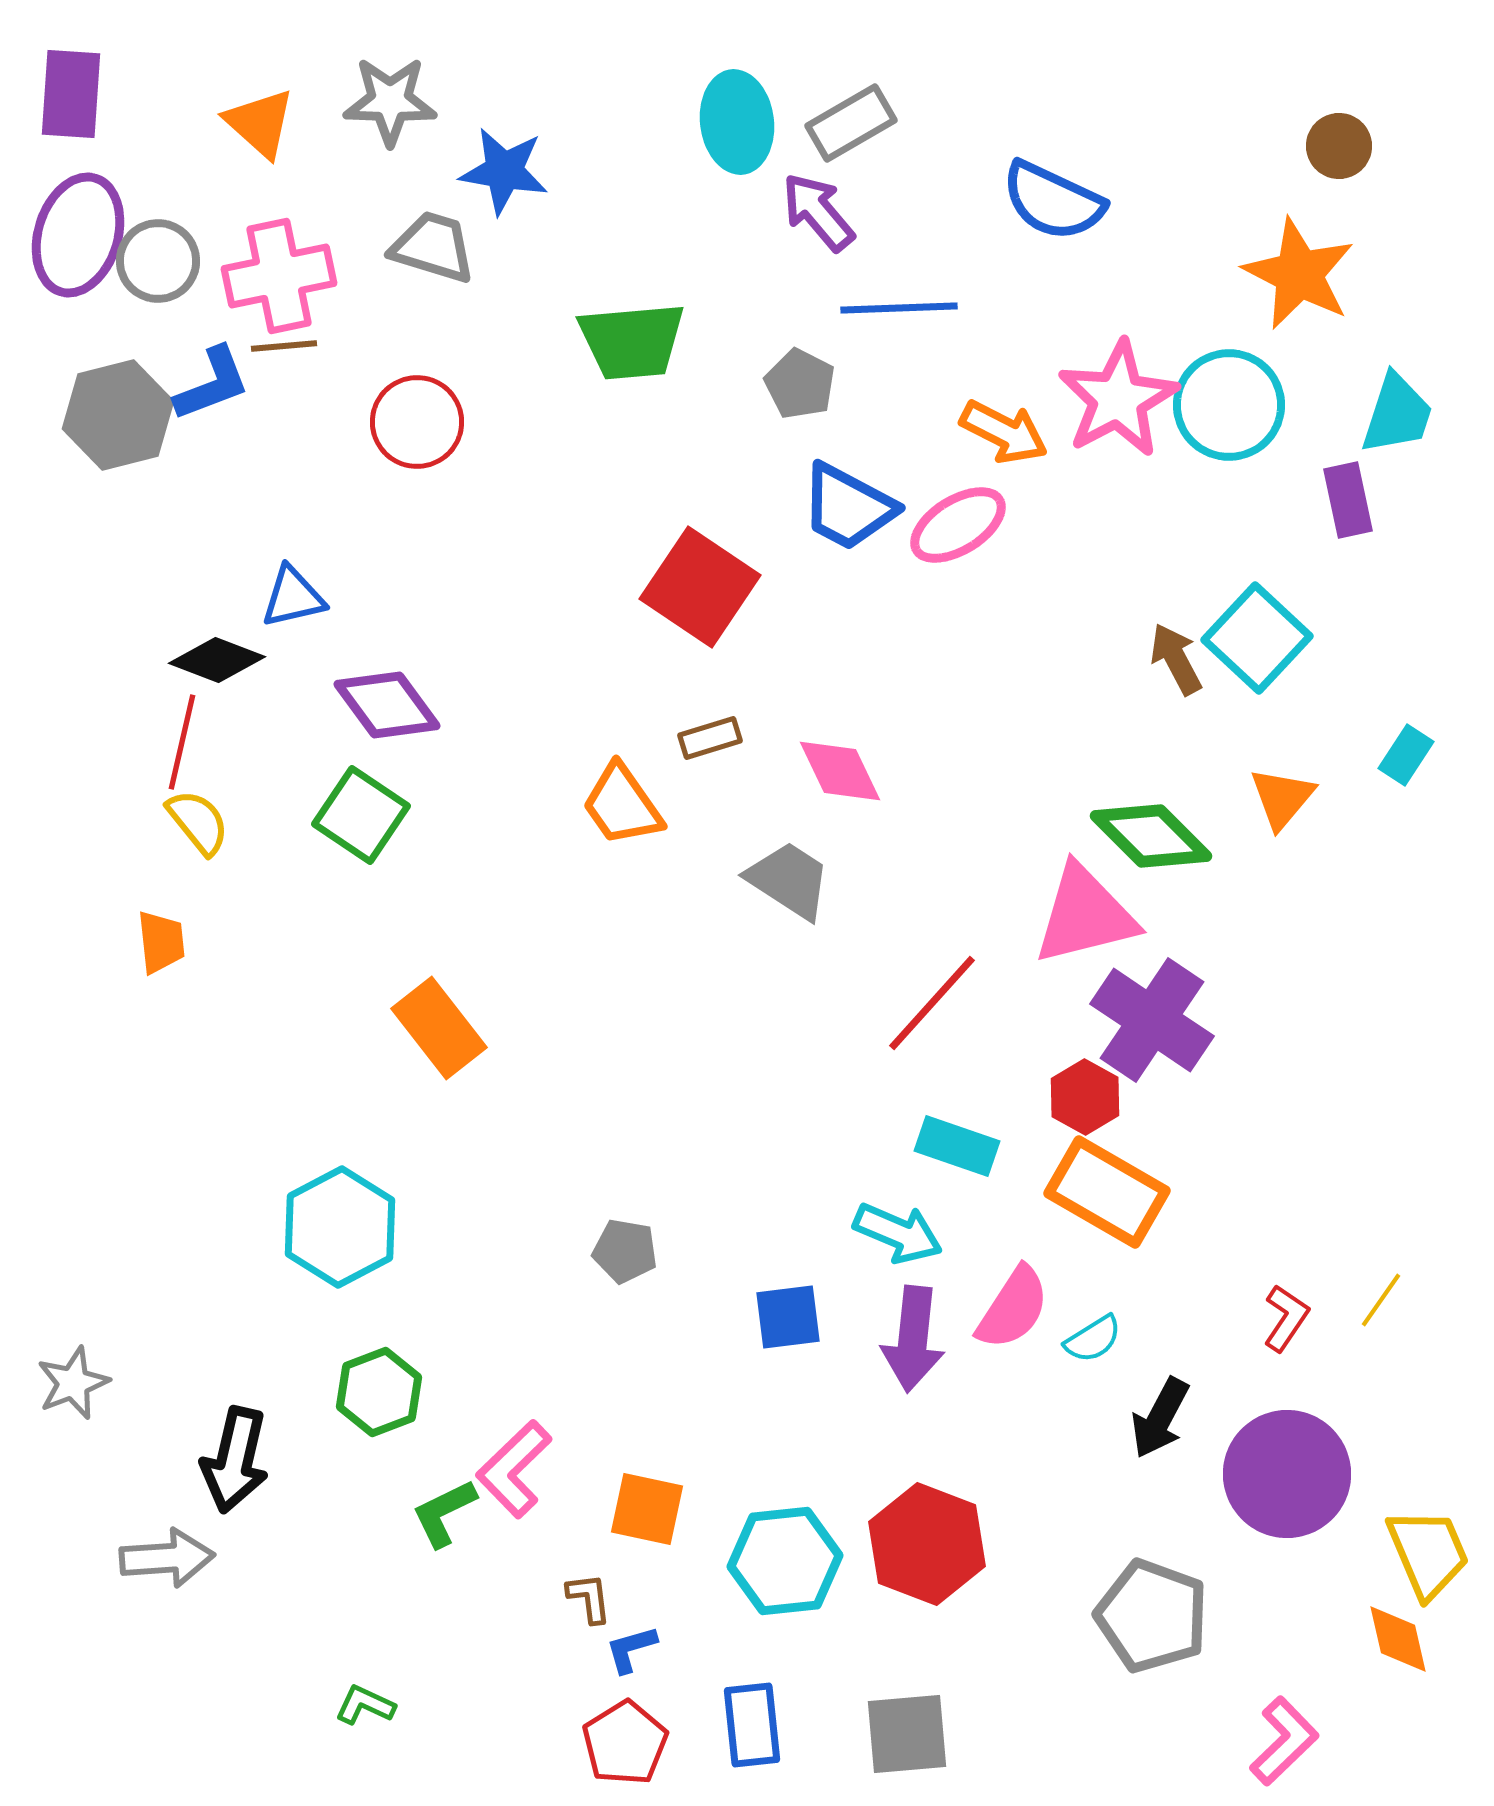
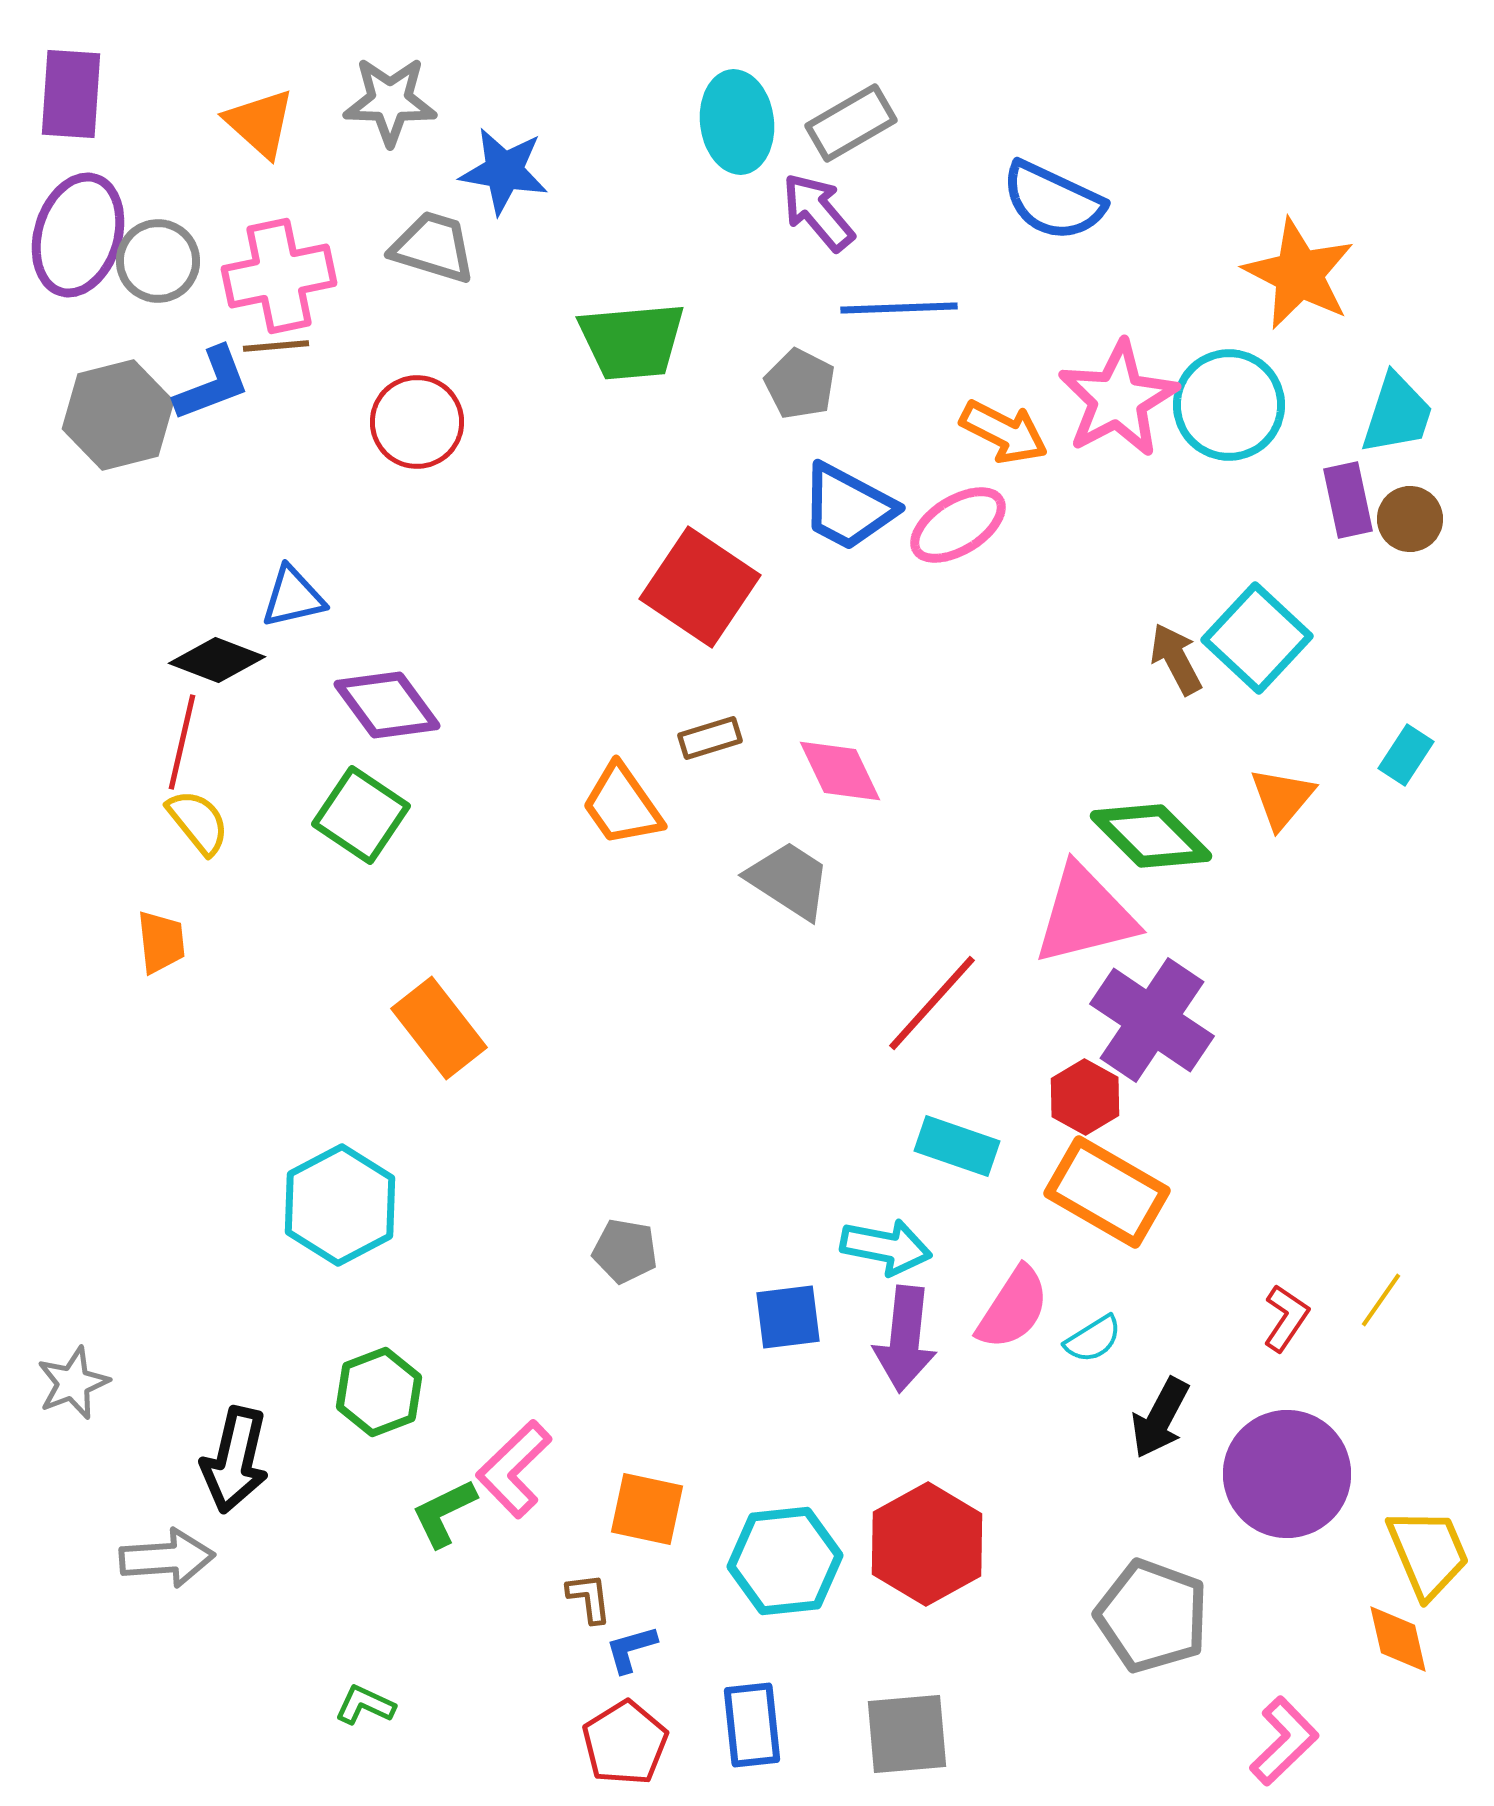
brown circle at (1339, 146): moved 71 px right, 373 px down
brown line at (284, 346): moved 8 px left
cyan hexagon at (340, 1227): moved 22 px up
cyan arrow at (898, 1233): moved 12 px left, 14 px down; rotated 12 degrees counterclockwise
purple arrow at (913, 1339): moved 8 px left
red hexagon at (927, 1544): rotated 10 degrees clockwise
